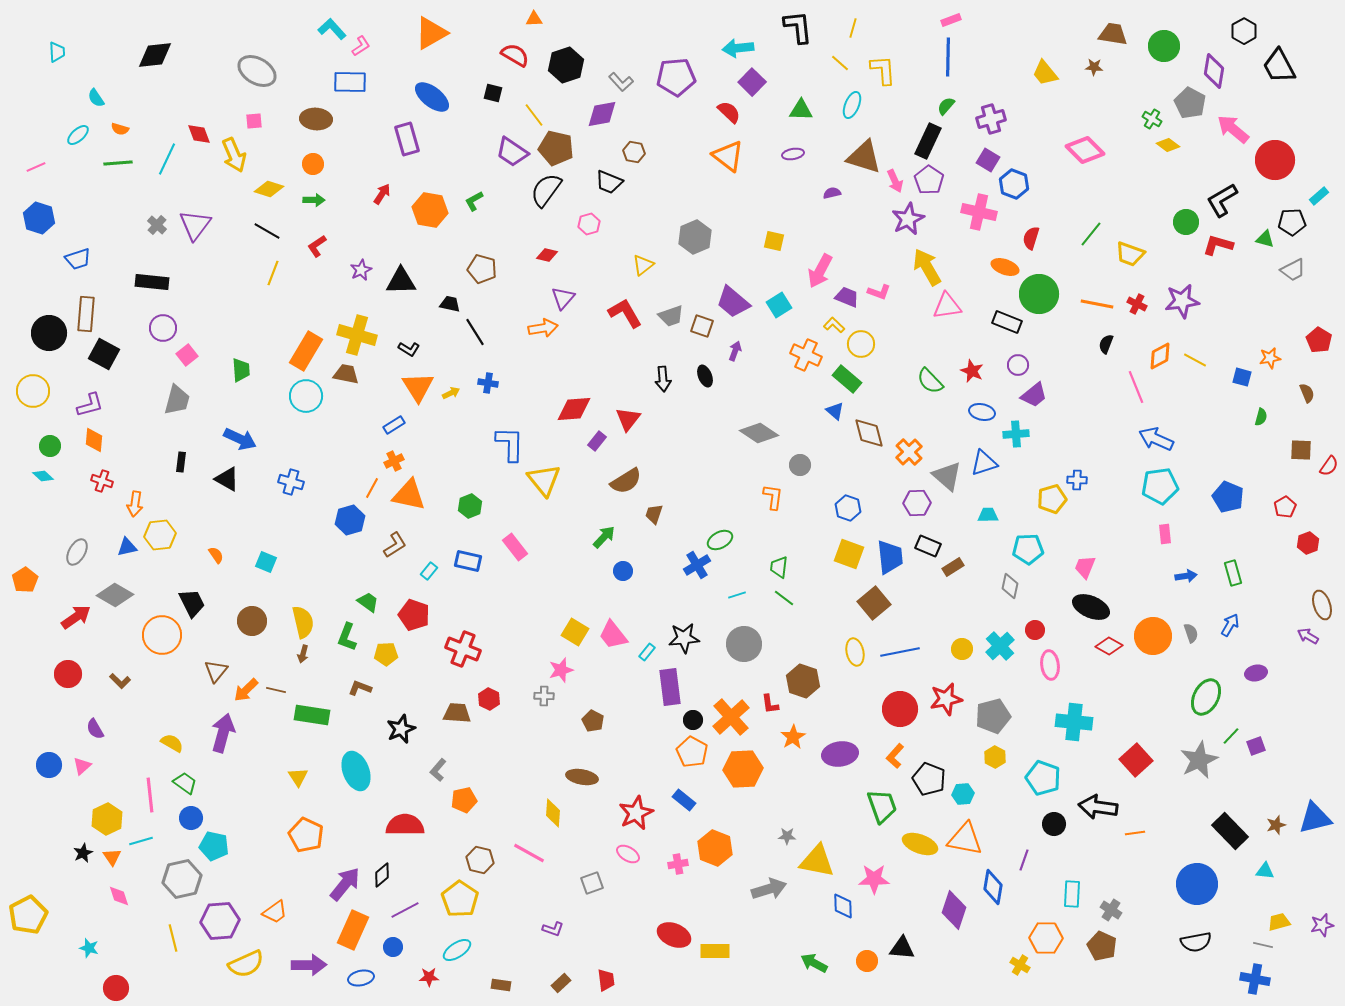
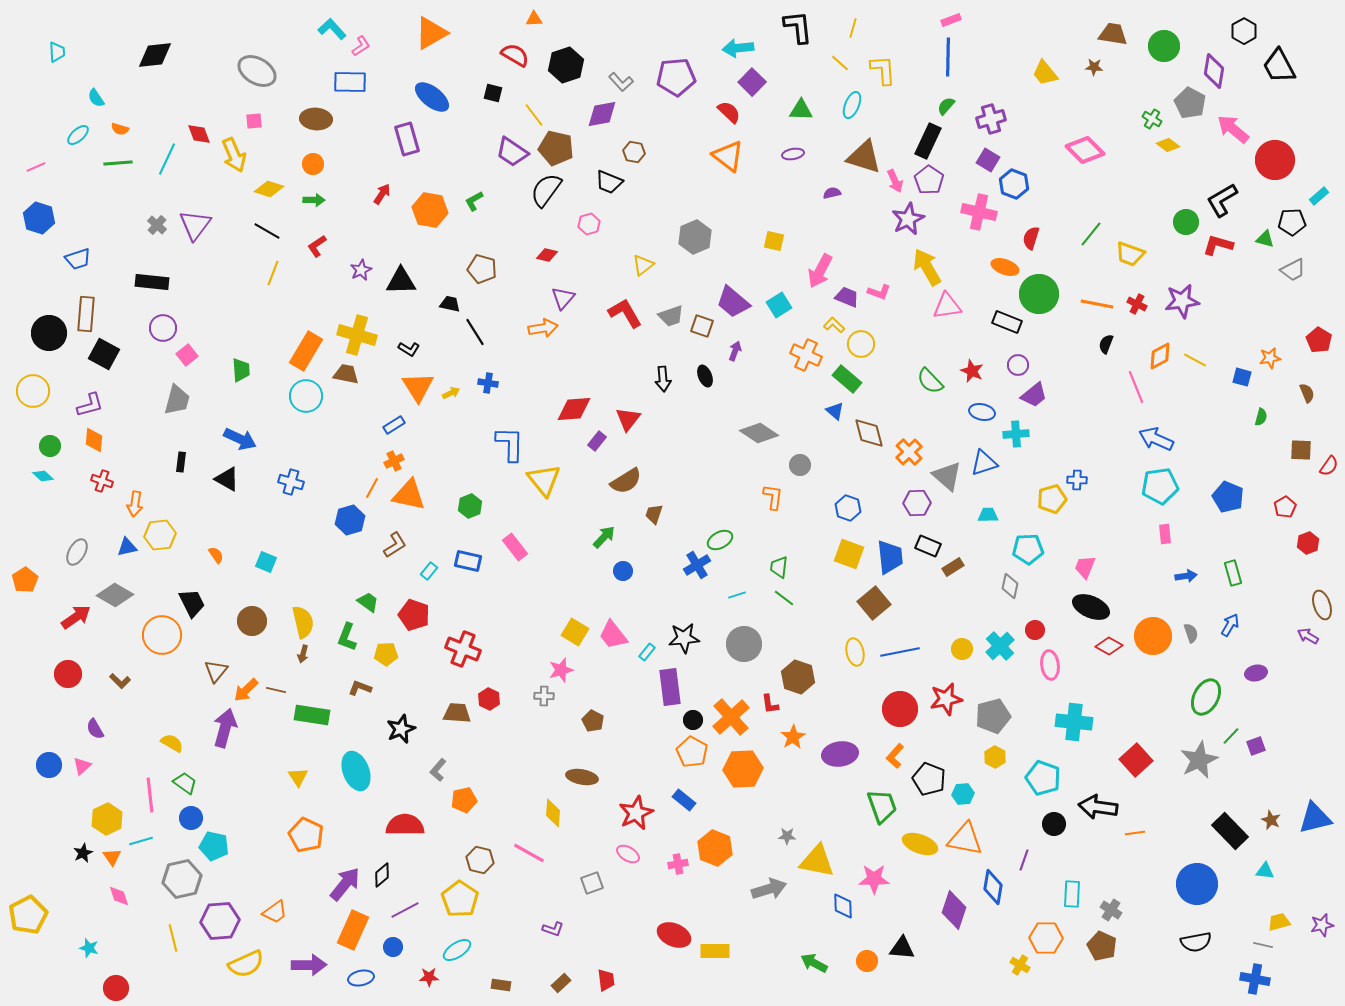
brown hexagon at (803, 681): moved 5 px left, 4 px up
purple arrow at (223, 733): moved 2 px right, 5 px up
brown star at (1276, 825): moved 5 px left, 5 px up; rotated 30 degrees counterclockwise
